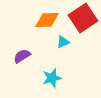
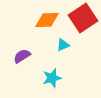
cyan triangle: moved 3 px down
